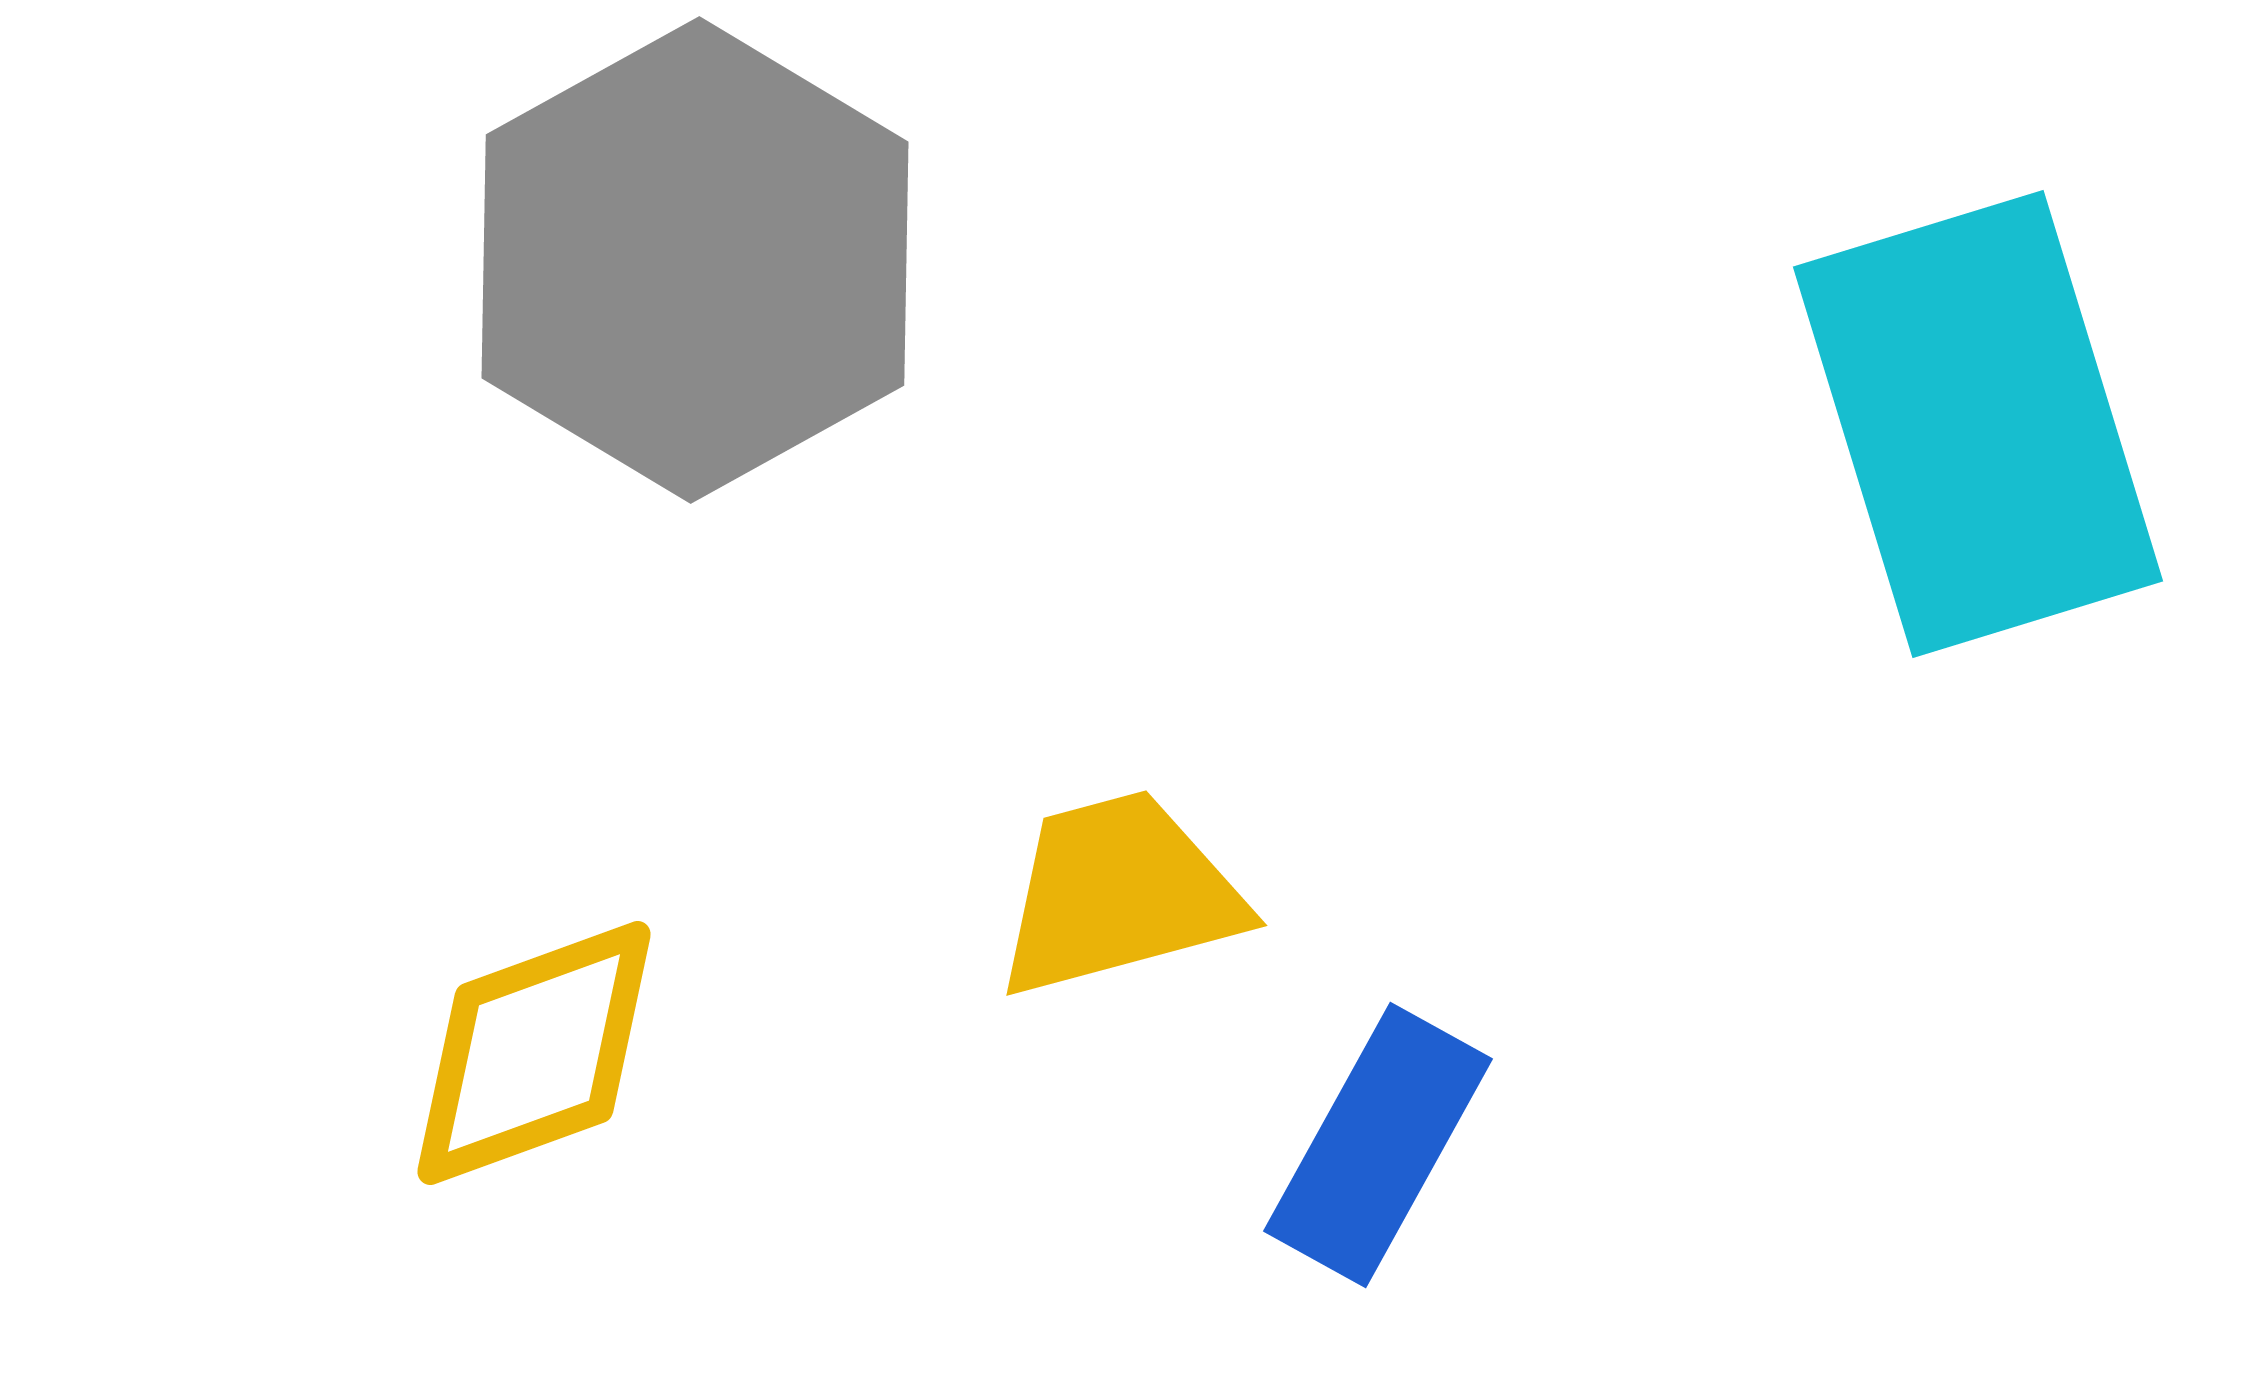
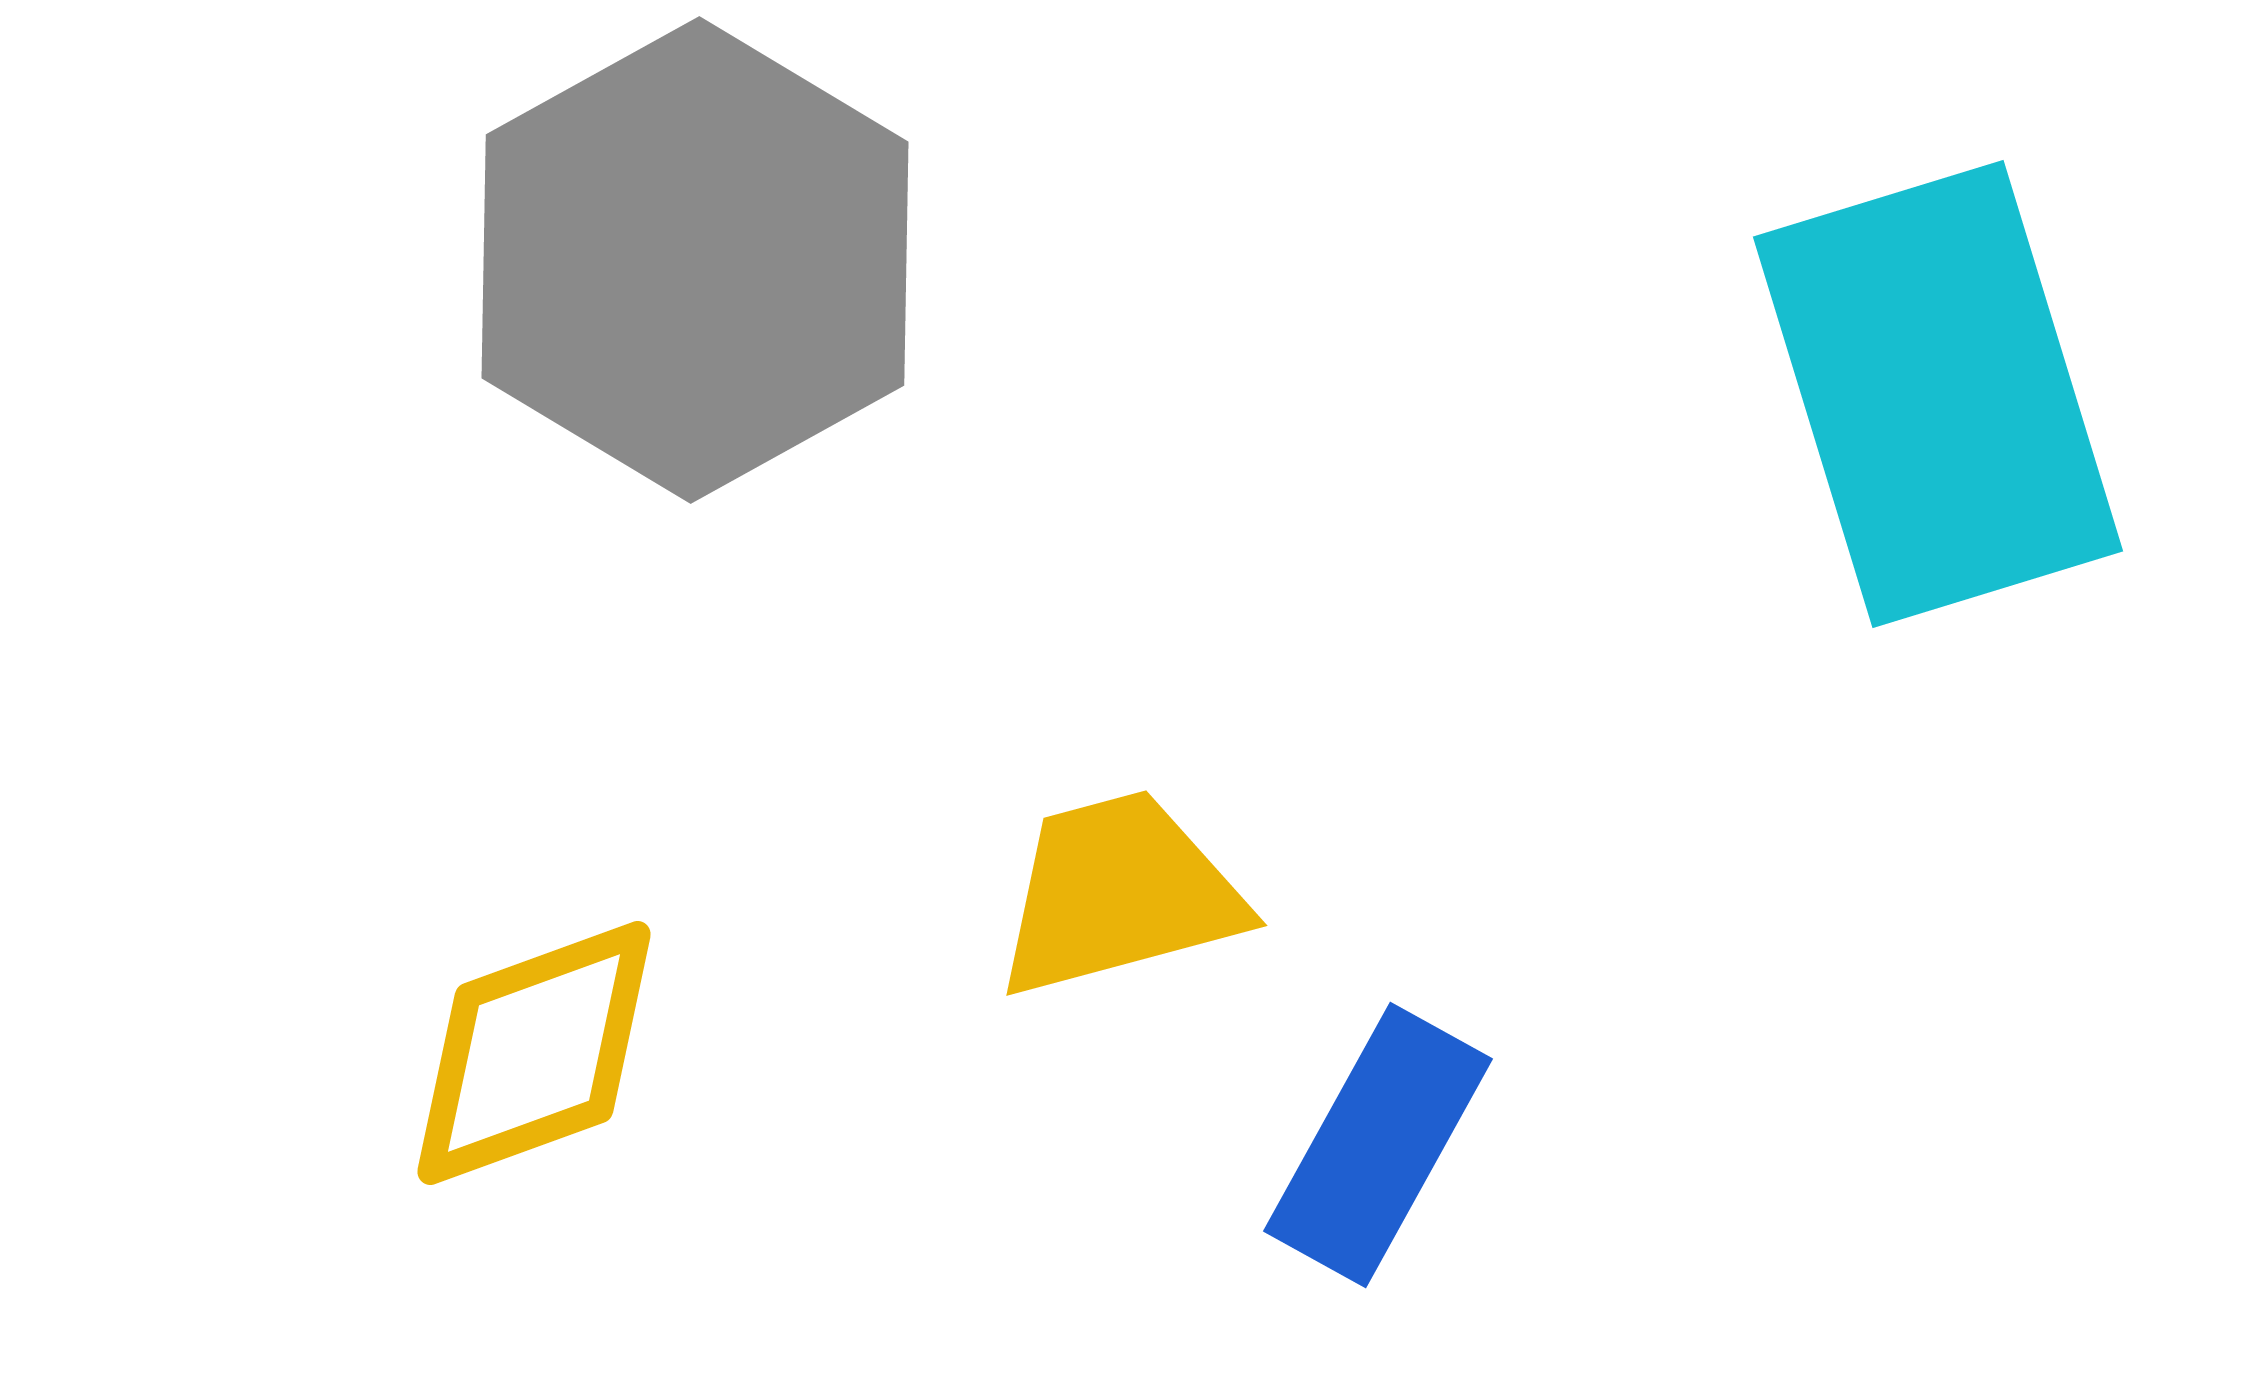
cyan rectangle: moved 40 px left, 30 px up
